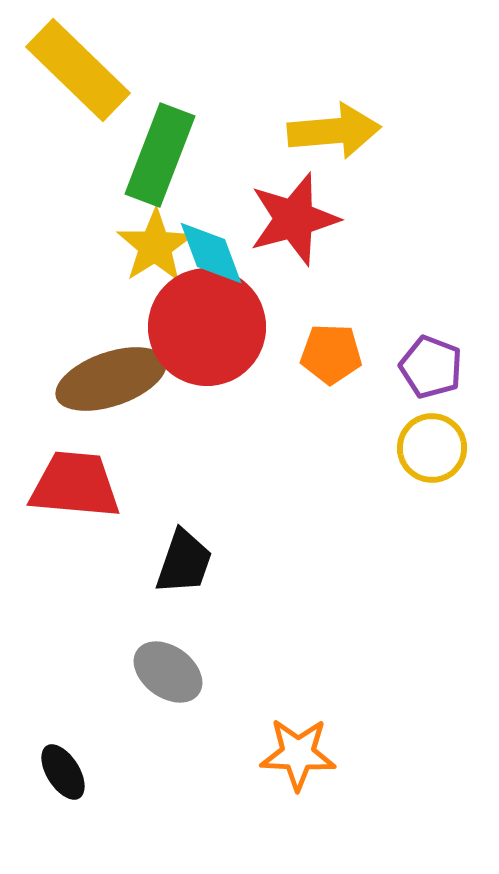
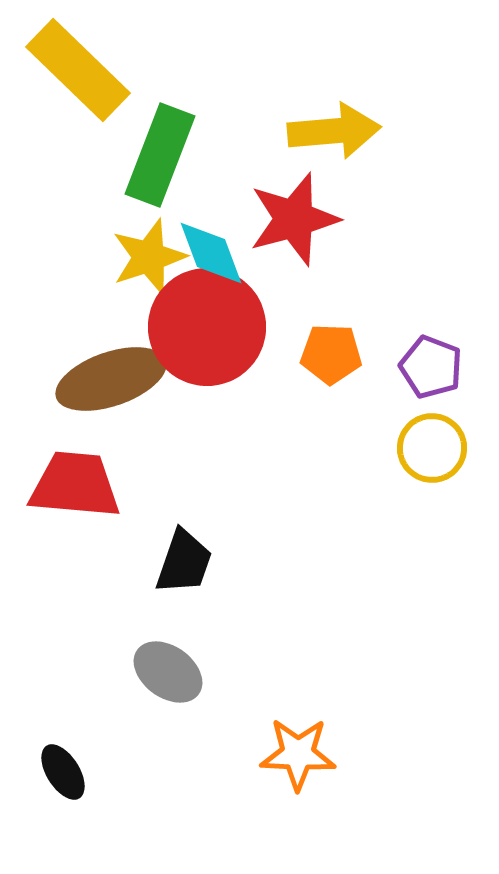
yellow star: moved 6 px left, 11 px down; rotated 14 degrees clockwise
